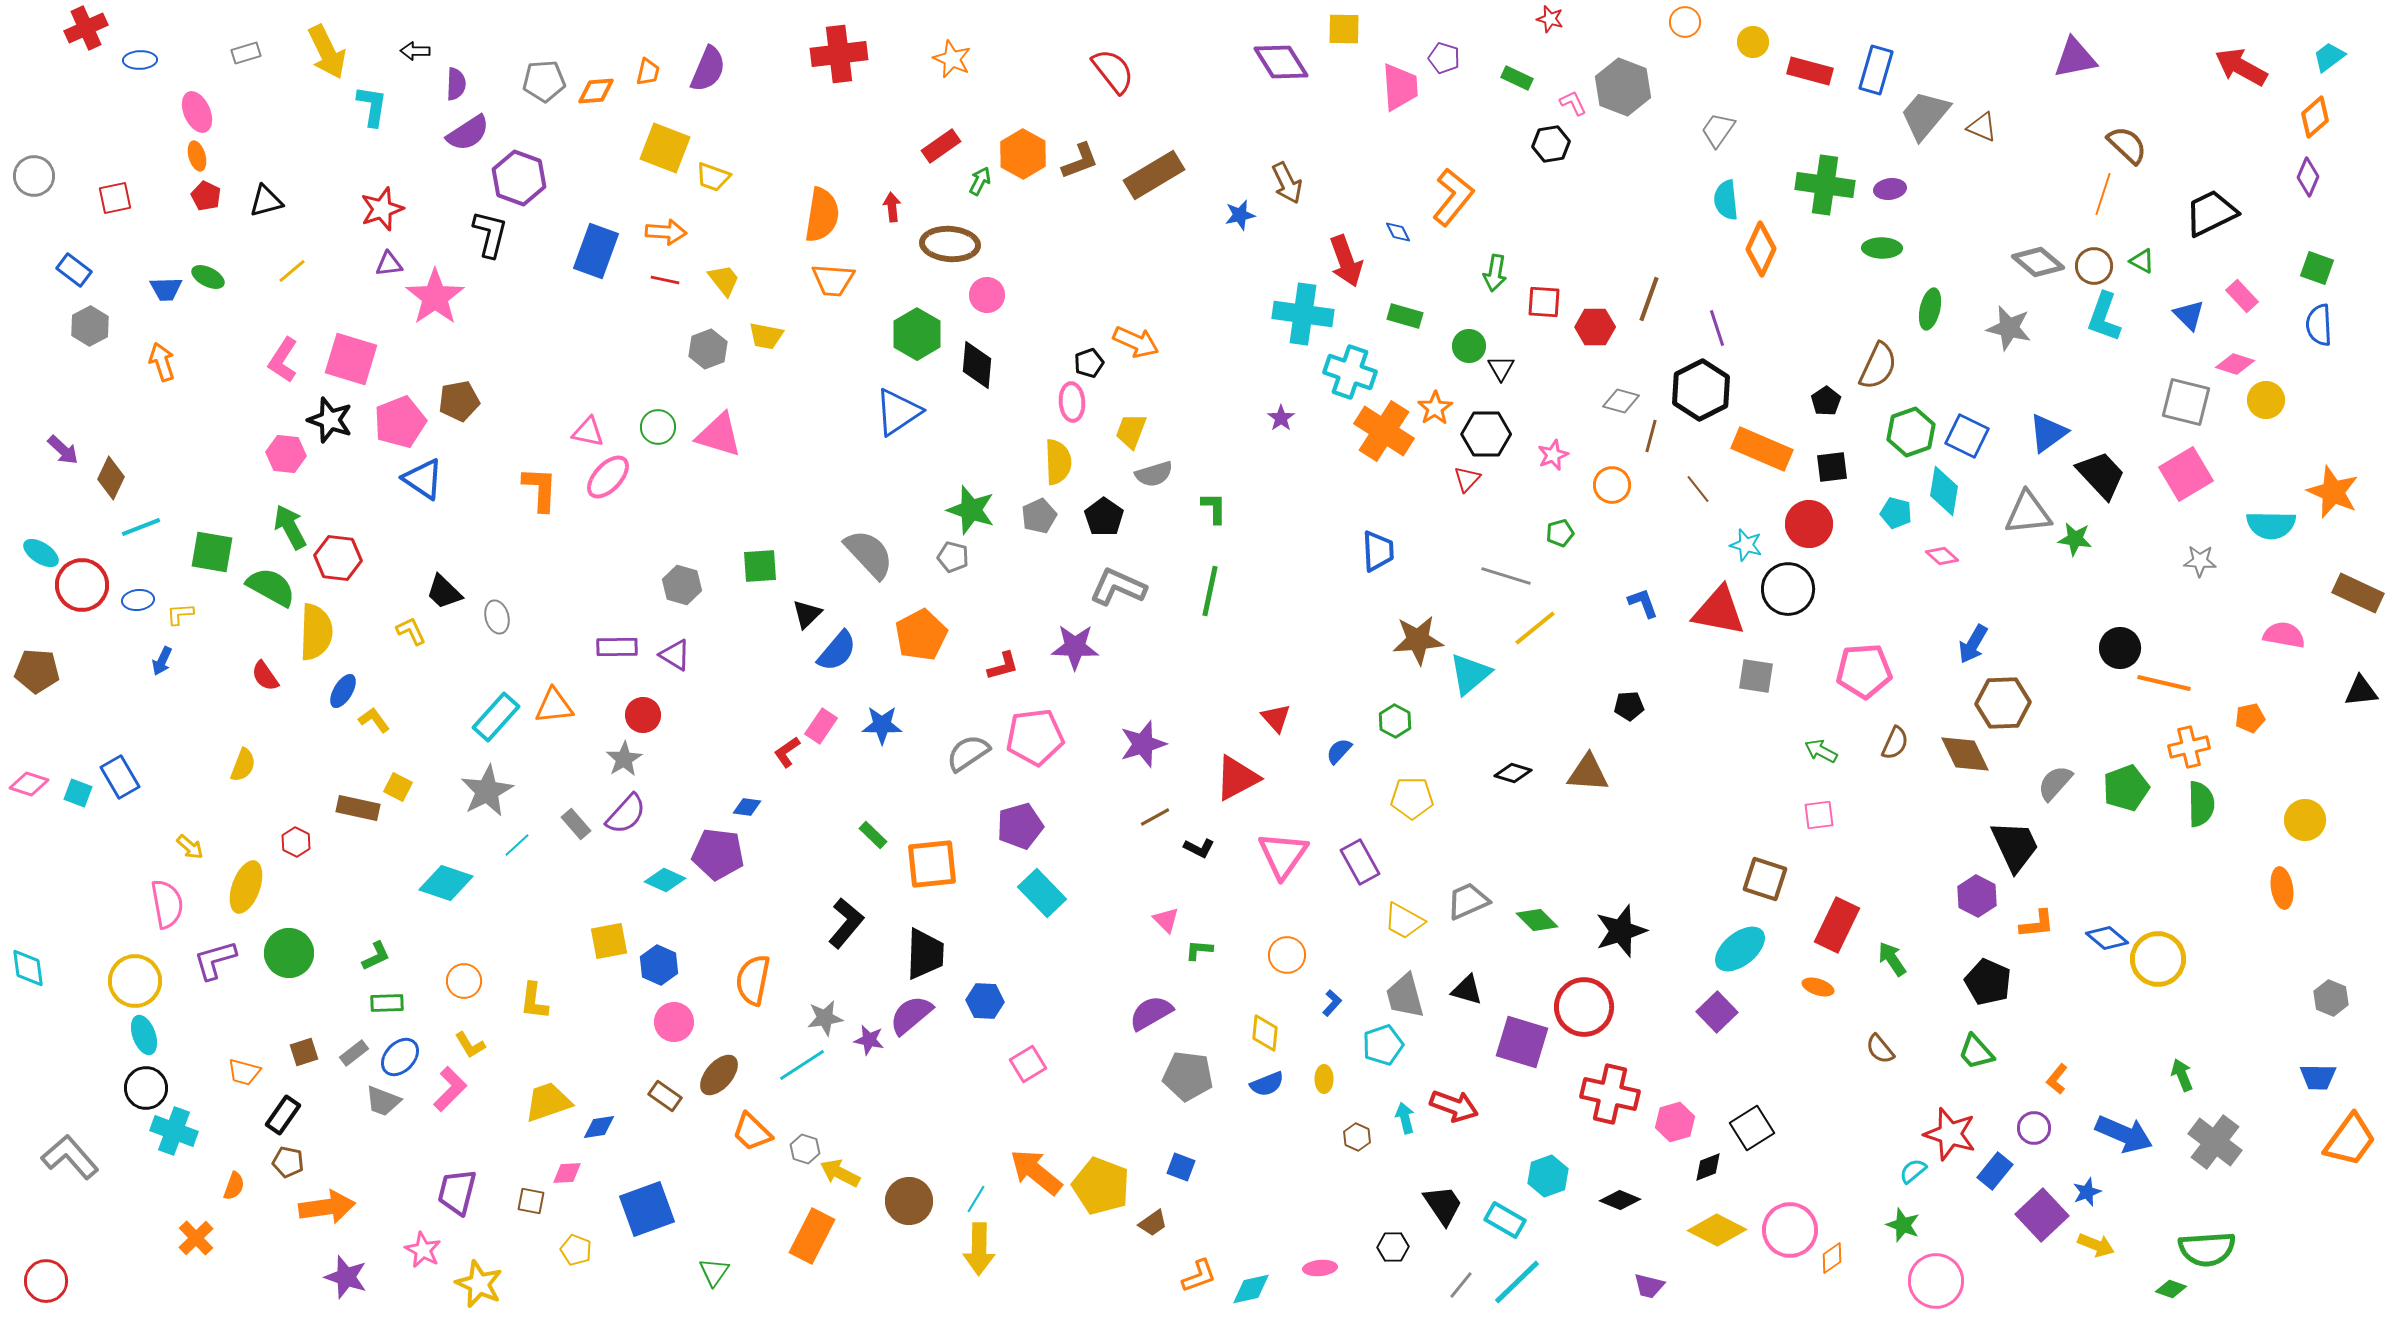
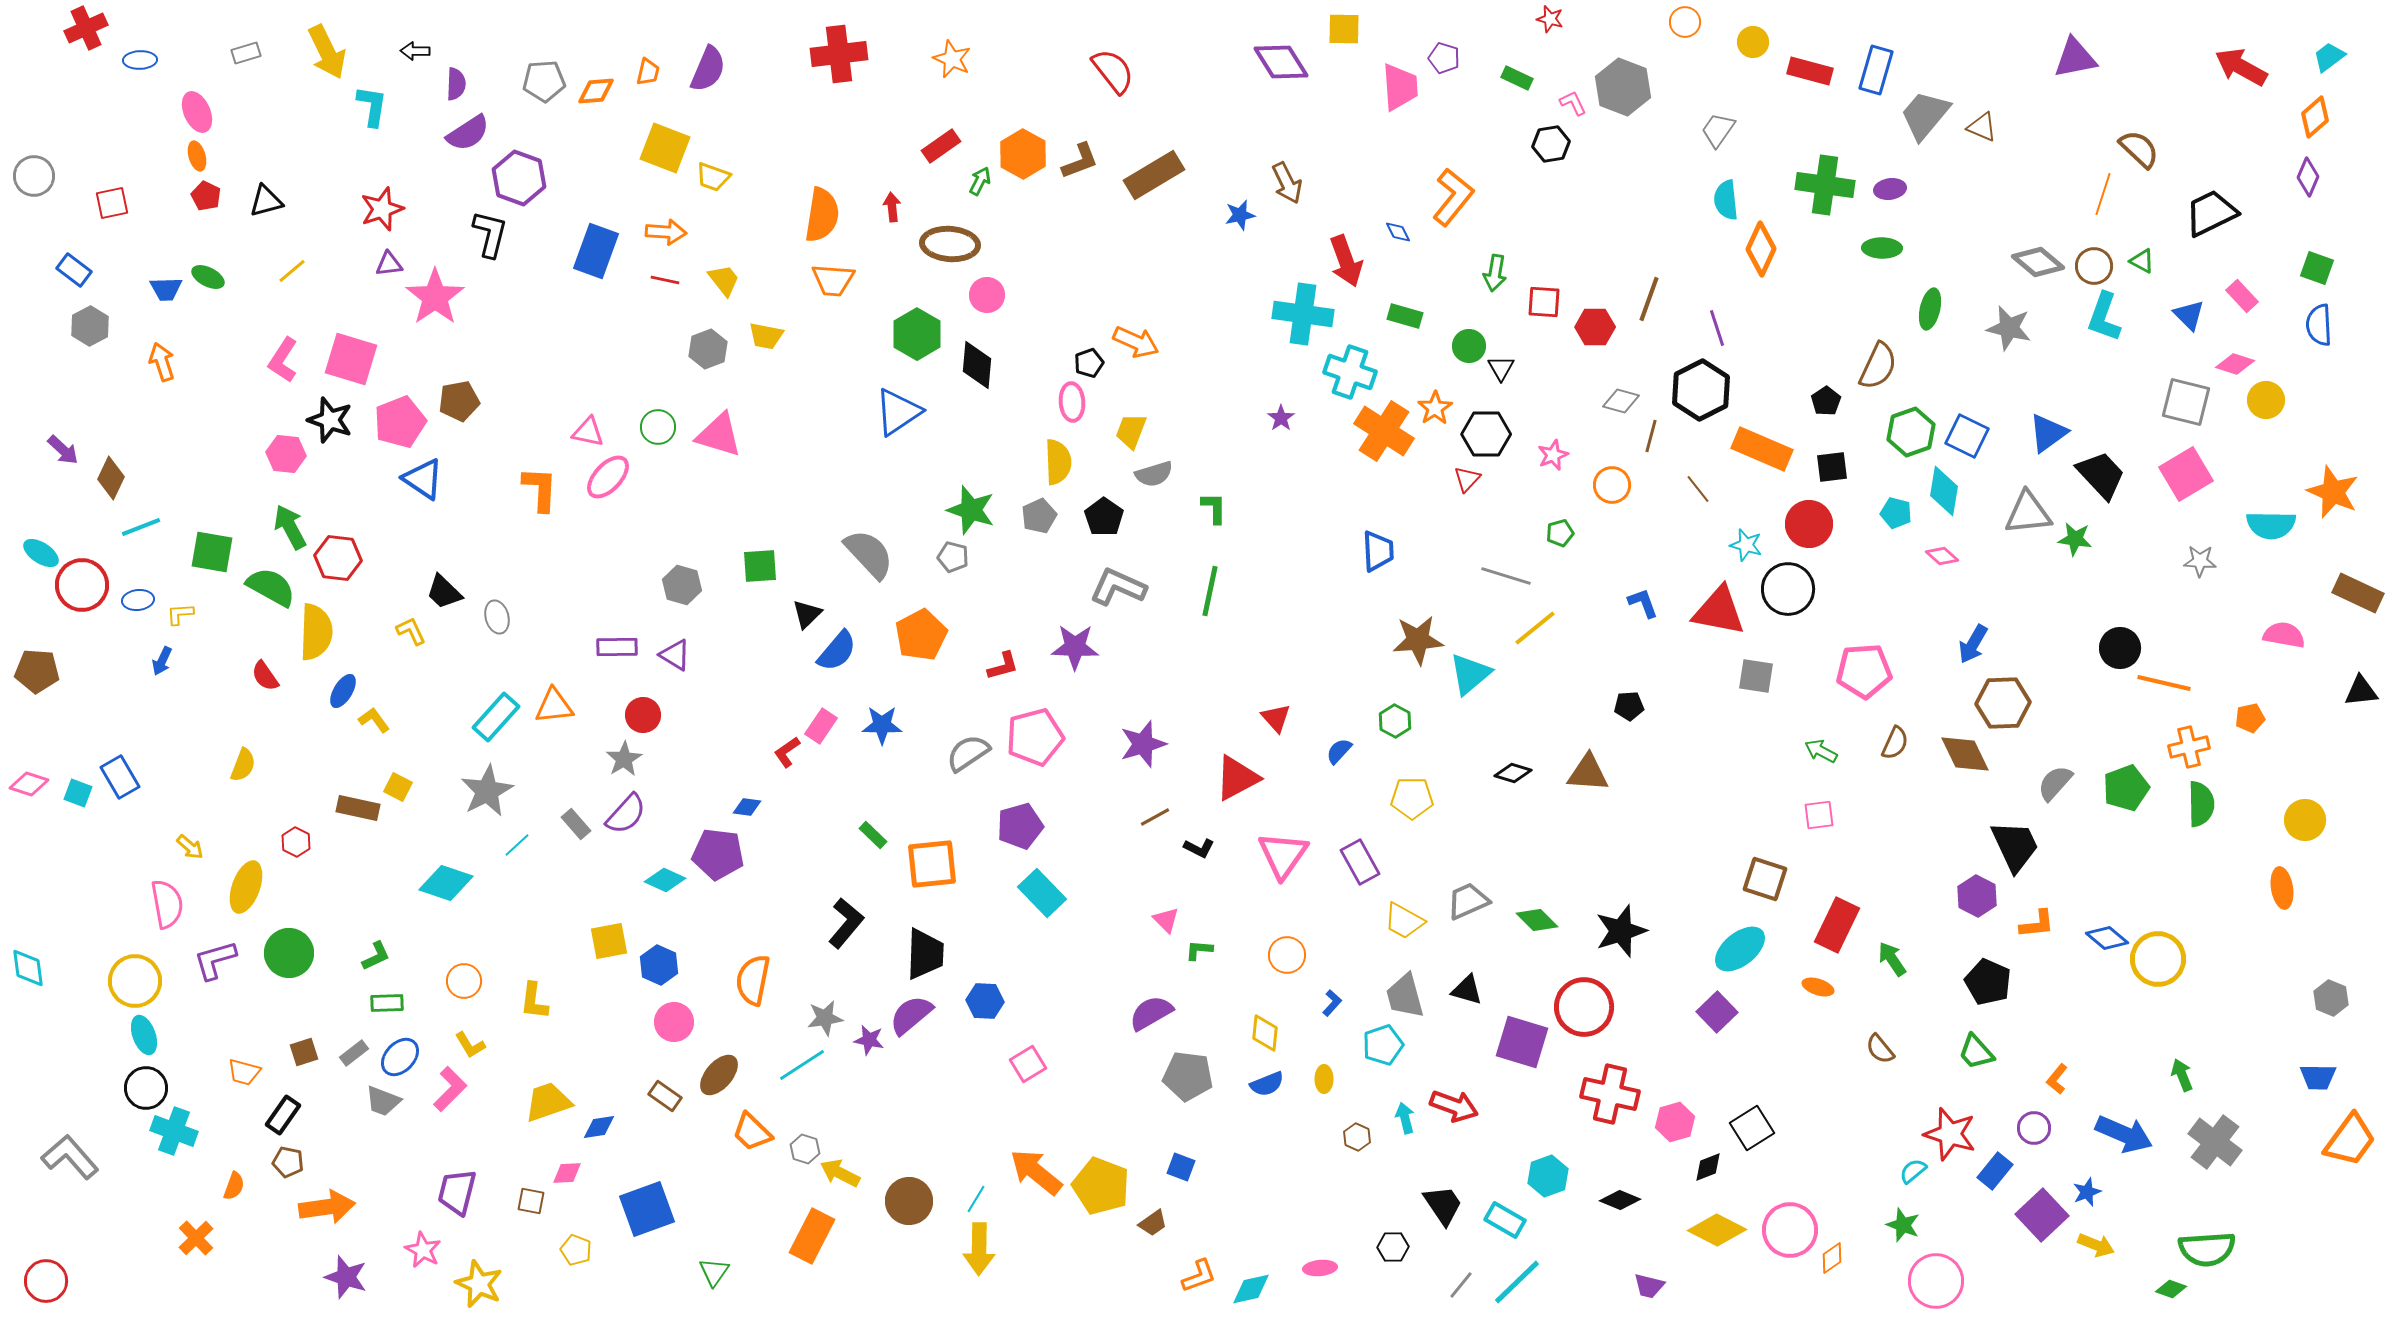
brown semicircle at (2127, 145): moved 12 px right, 4 px down
red square at (115, 198): moved 3 px left, 5 px down
pink pentagon at (1035, 737): rotated 8 degrees counterclockwise
